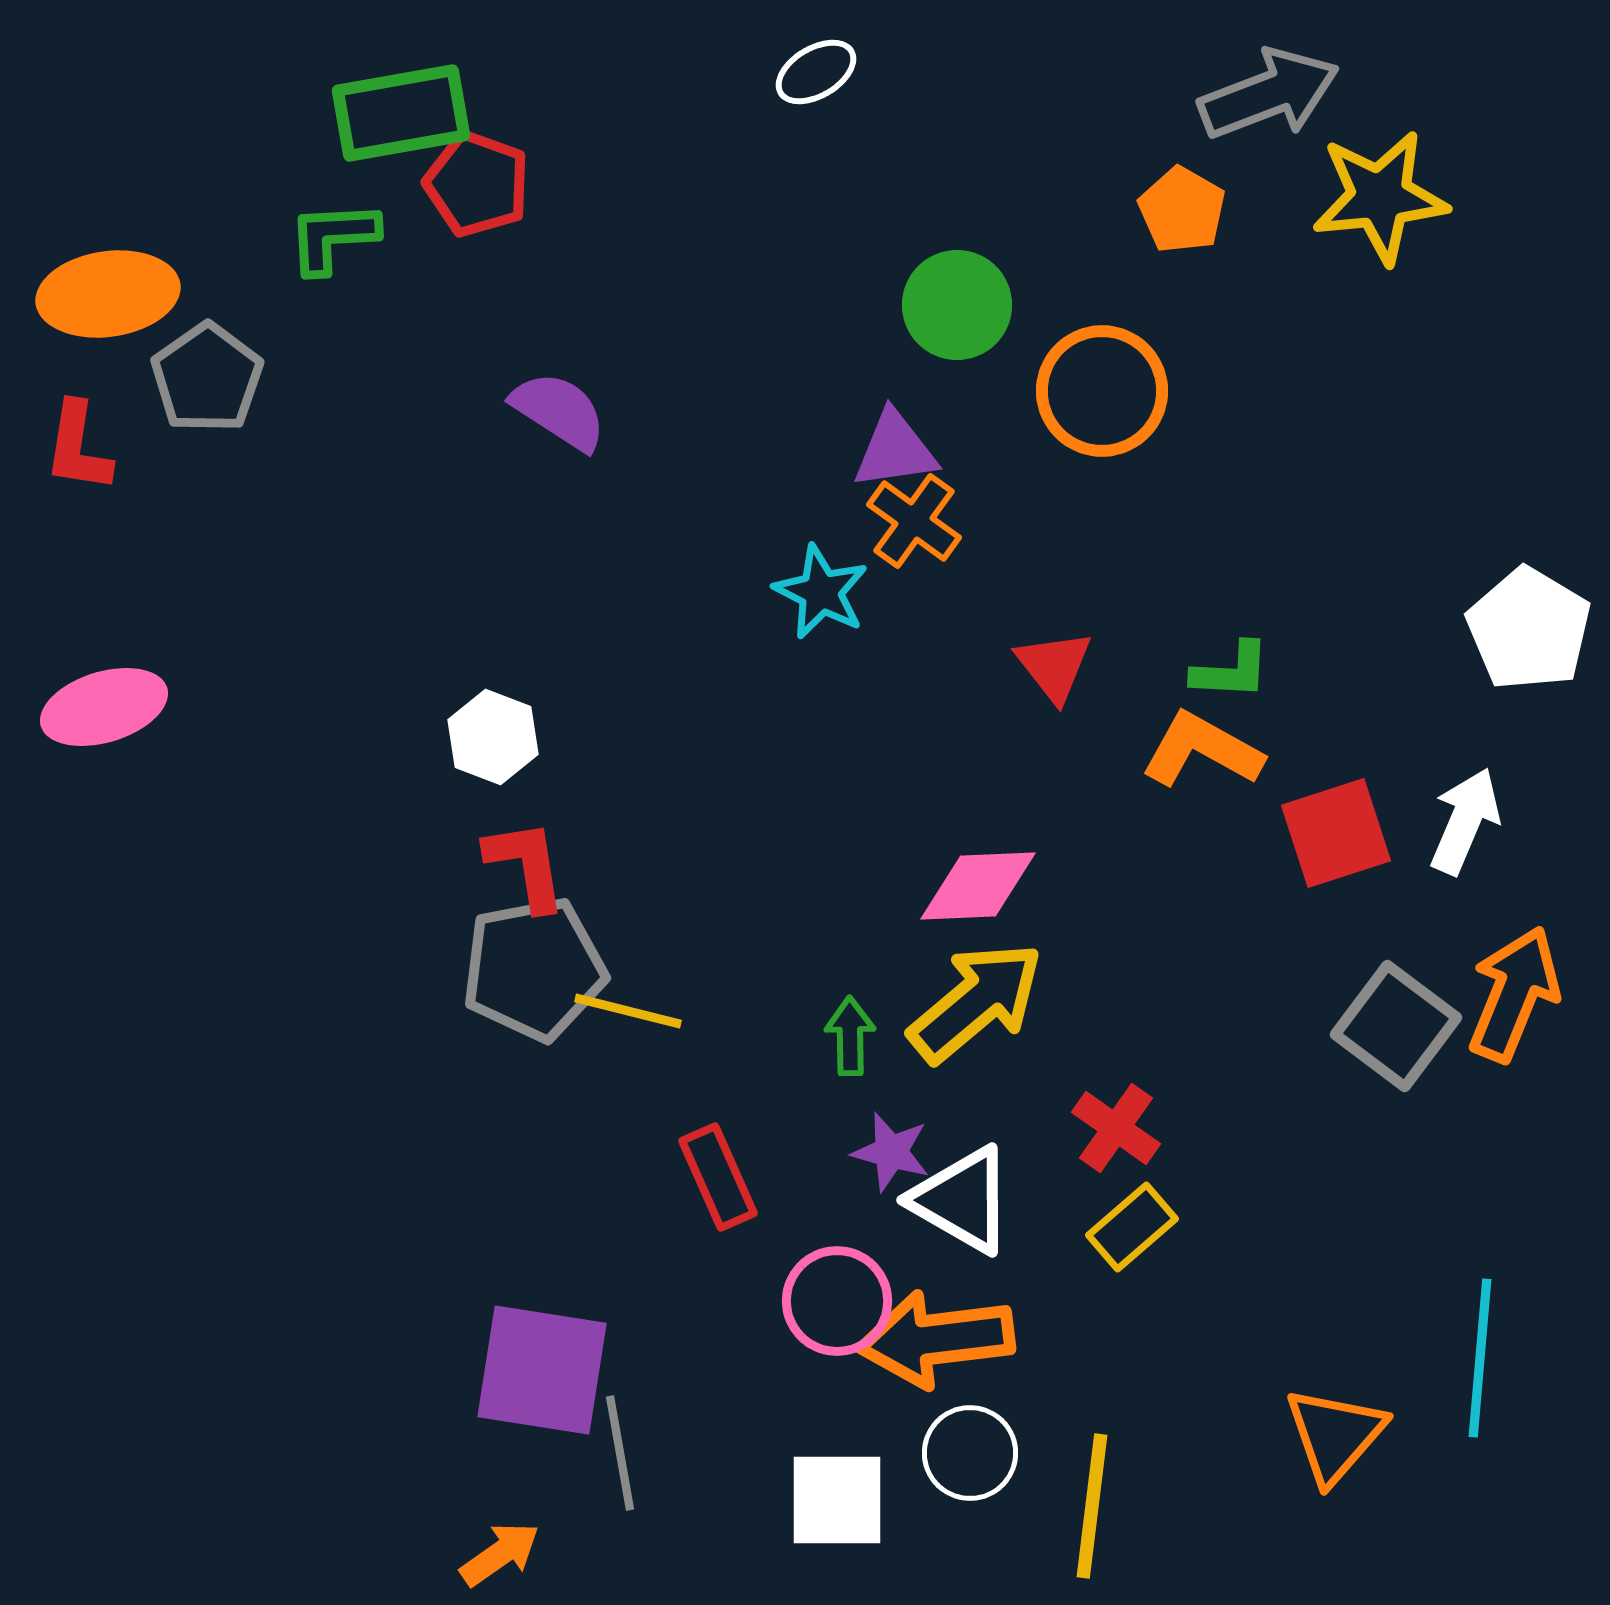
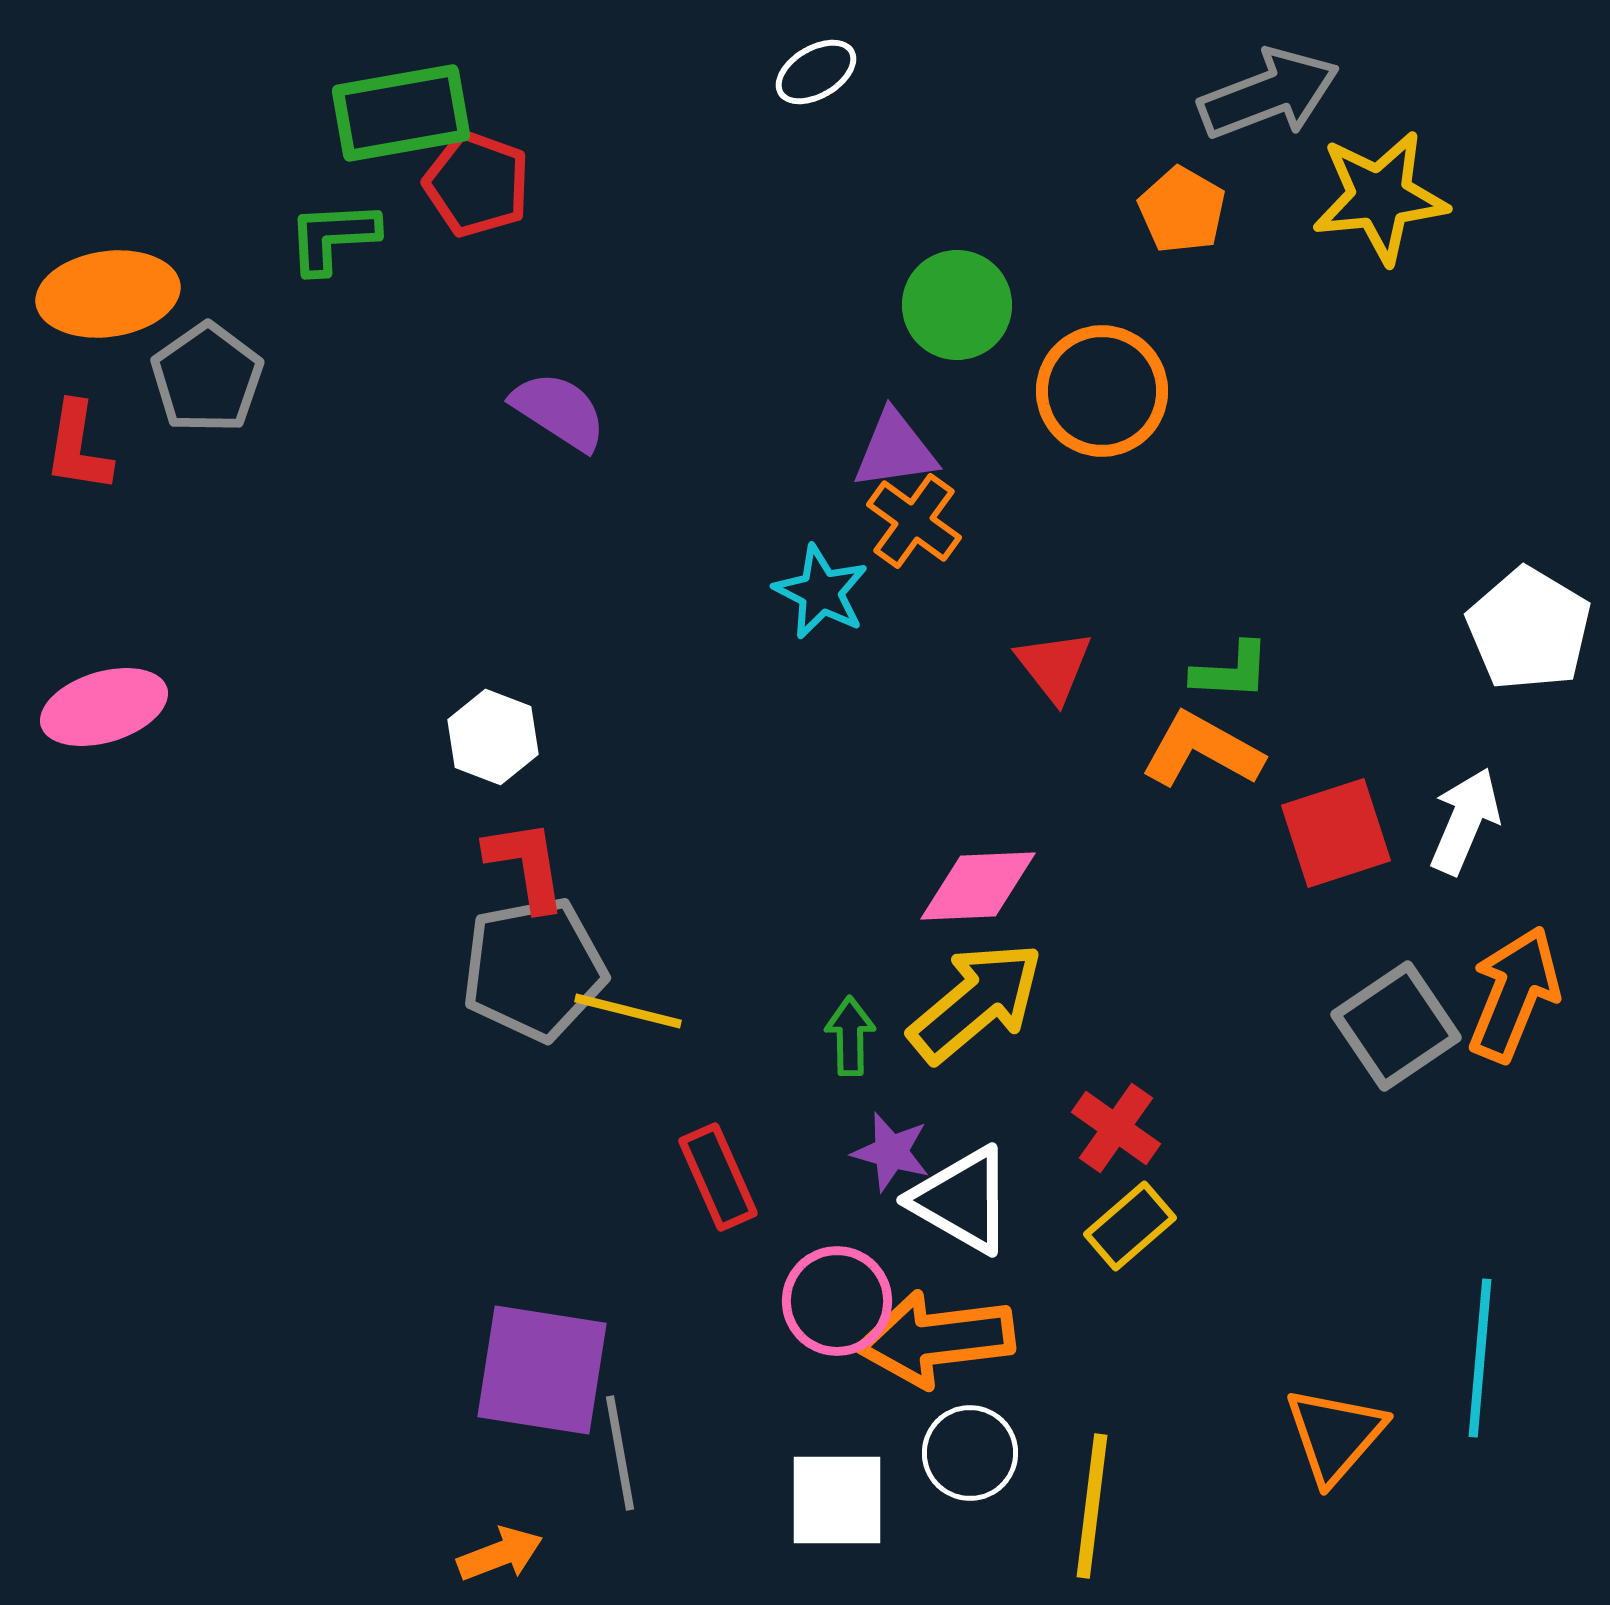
gray square at (1396, 1026): rotated 19 degrees clockwise
yellow rectangle at (1132, 1227): moved 2 px left, 1 px up
orange arrow at (500, 1554): rotated 14 degrees clockwise
